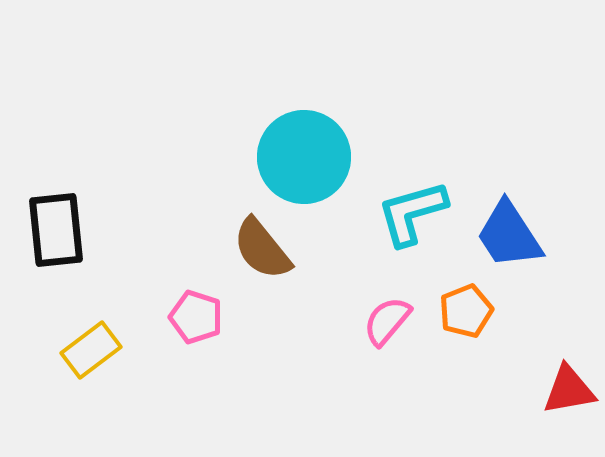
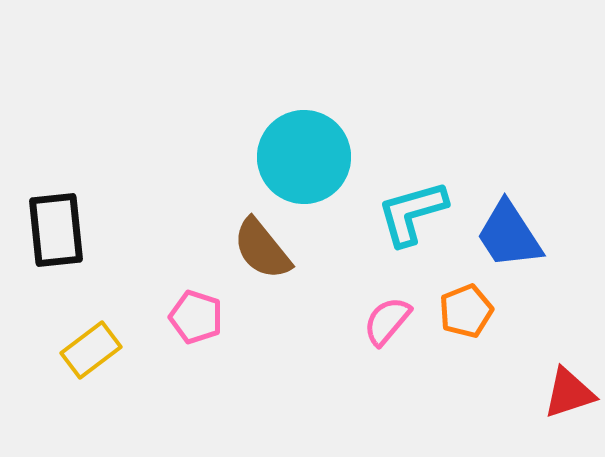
red triangle: moved 3 px down; rotated 8 degrees counterclockwise
